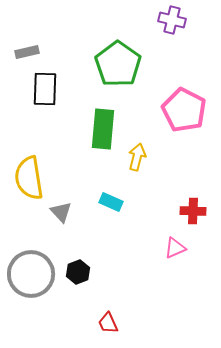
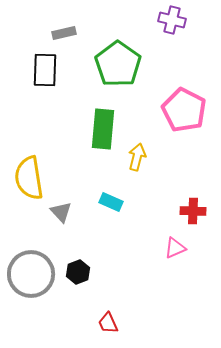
gray rectangle: moved 37 px right, 19 px up
black rectangle: moved 19 px up
